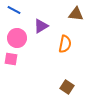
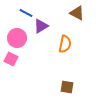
blue line: moved 12 px right, 3 px down
brown triangle: moved 1 px right, 1 px up; rotated 21 degrees clockwise
pink square: rotated 16 degrees clockwise
brown square: rotated 24 degrees counterclockwise
